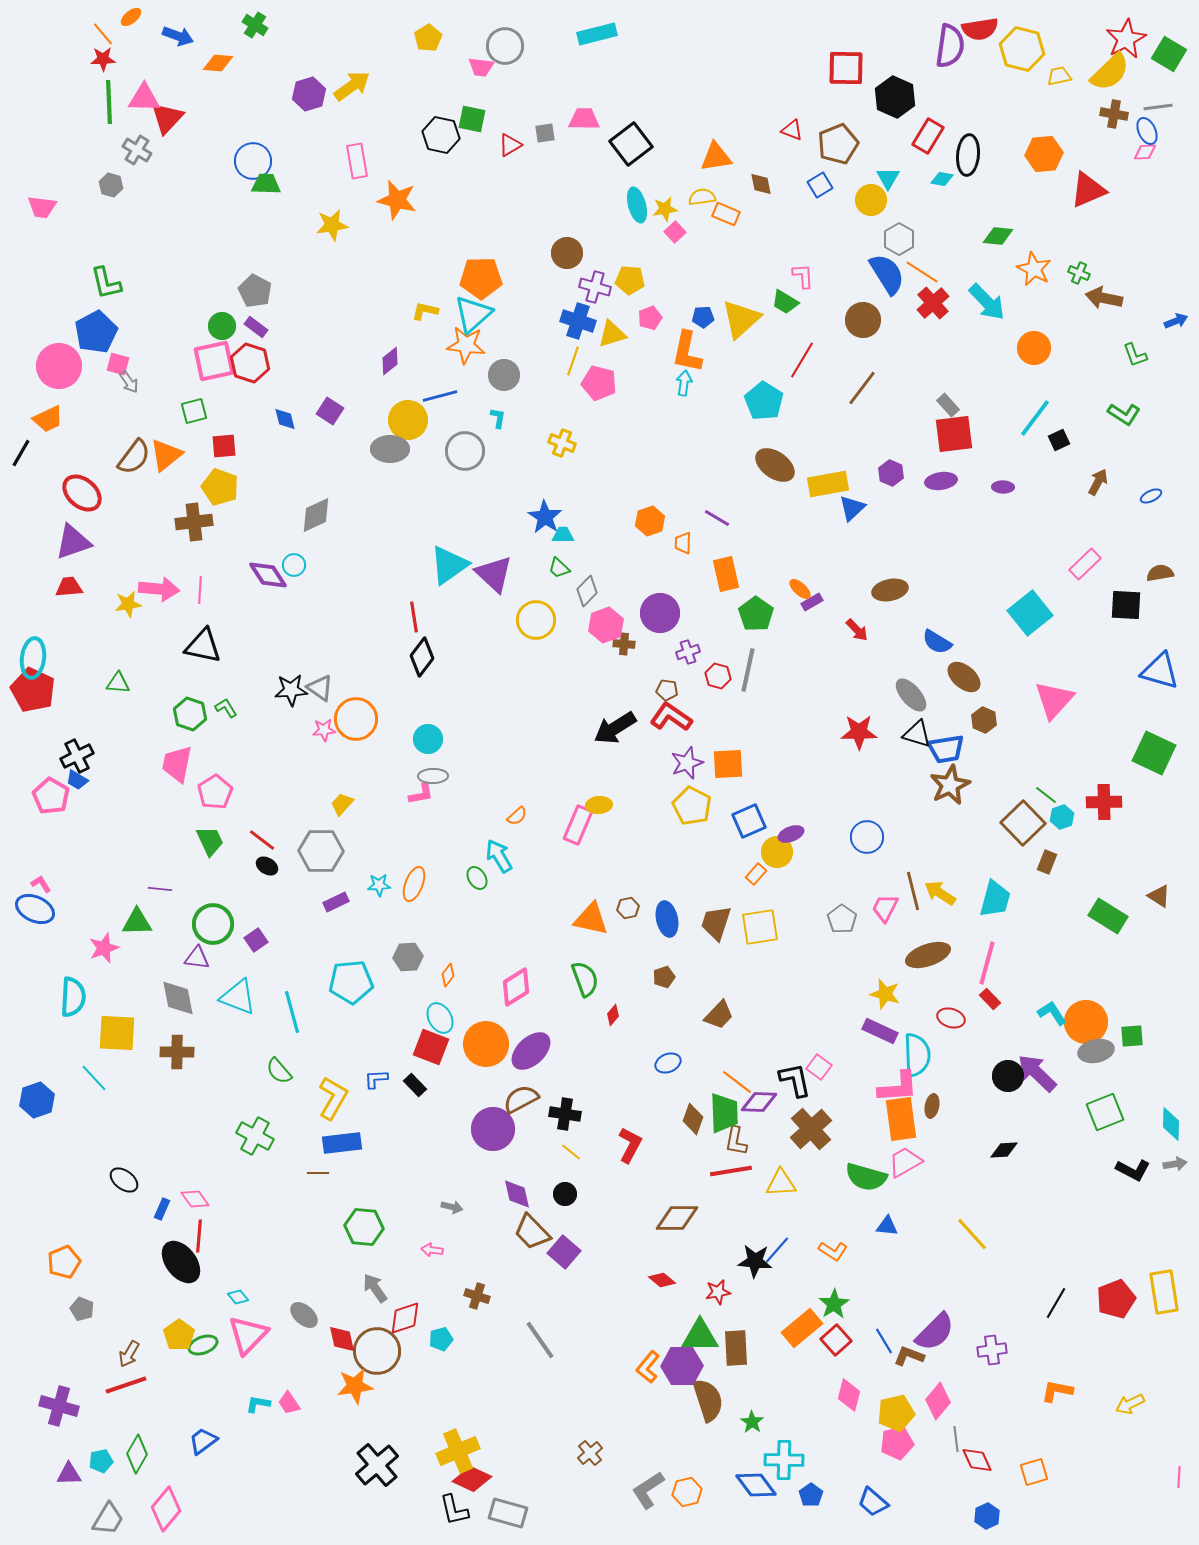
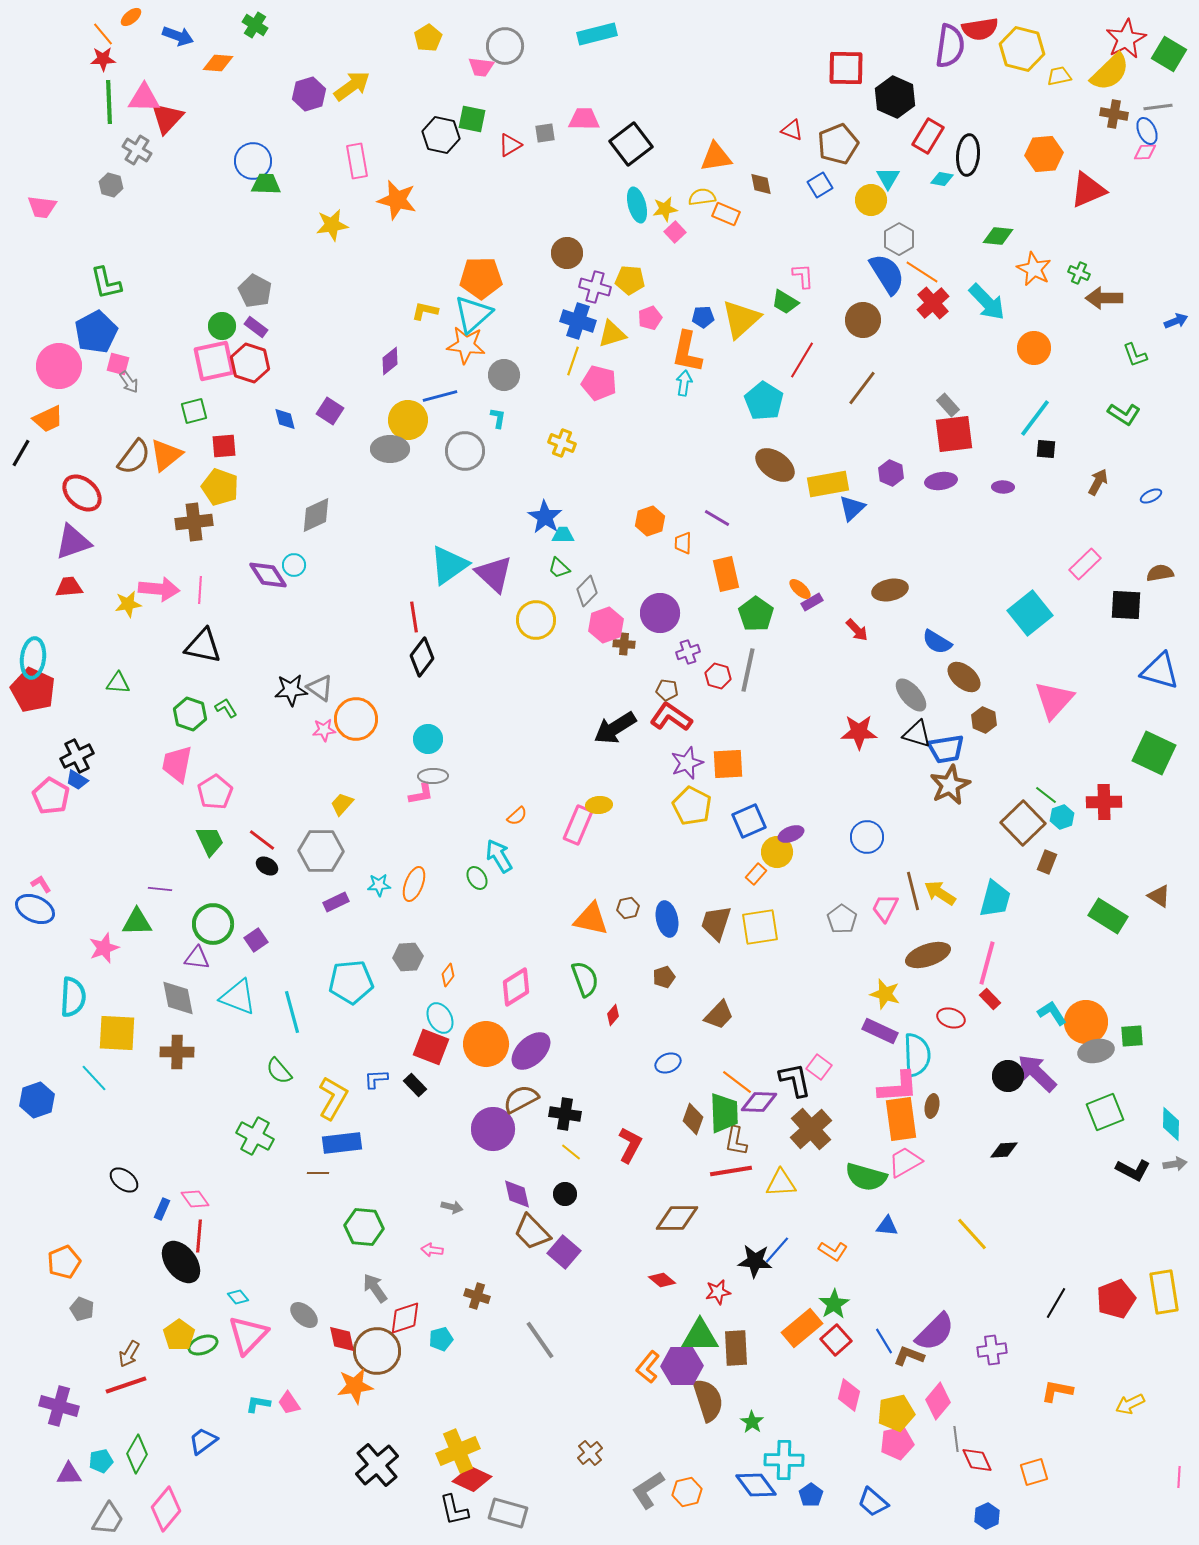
brown arrow at (1104, 298): rotated 12 degrees counterclockwise
black square at (1059, 440): moved 13 px left, 9 px down; rotated 30 degrees clockwise
